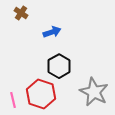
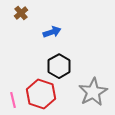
brown cross: rotated 16 degrees clockwise
gray star: moved 1 px left; rotated 16 degrees clockwise
